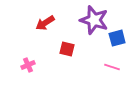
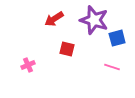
red arrow: moved 9 px right, 4 px up
